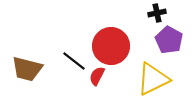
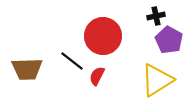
black cross: moved 1 px left, 3 px down
red circle: moved 8 px left, 10 px up
black line: moved 2 px left
brown trapezoid: rotated 16 degrees counterclockwise
yellow triangle: moved 4 px right, 1 px down; rotated 6 degrees counterclockwise
